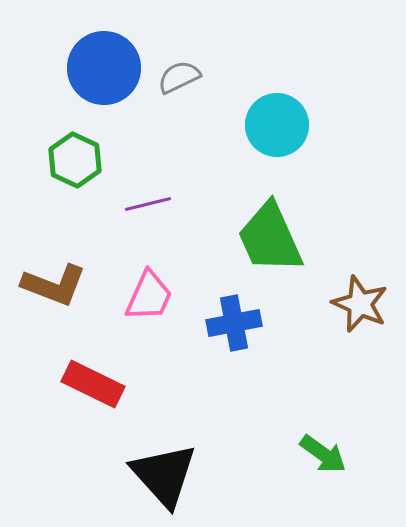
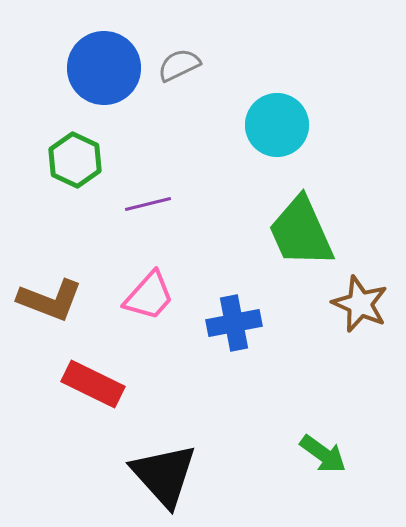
gray semicircle: moved 12 px up
green trapezoid: moved 31 px right, 6 px up
brown L-shape: moved 4 px left, 15 px down
pink trapezoid: rotated 18 degrees clockwise
